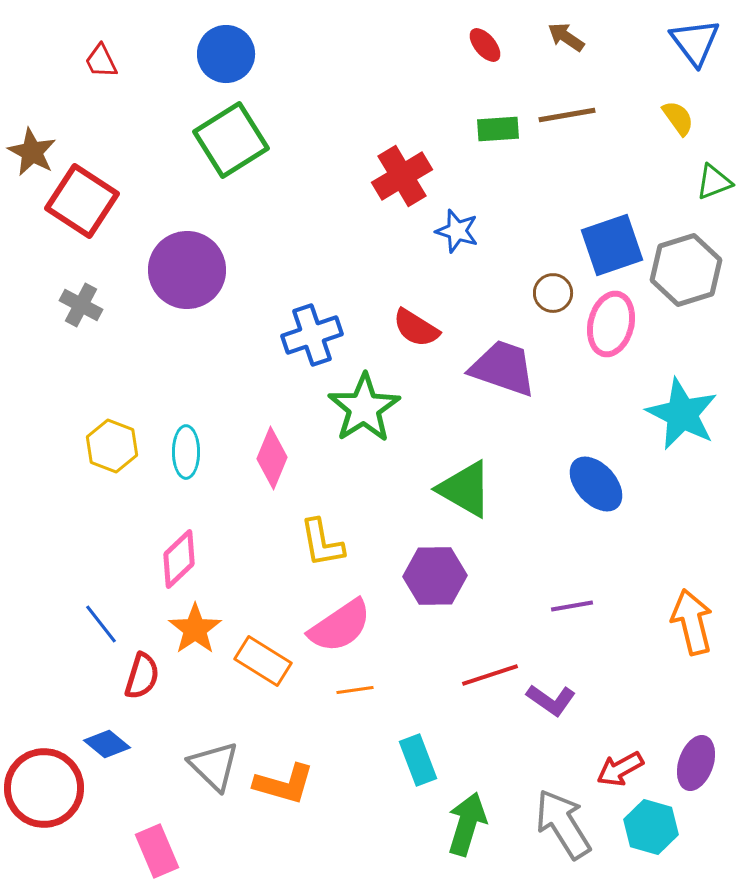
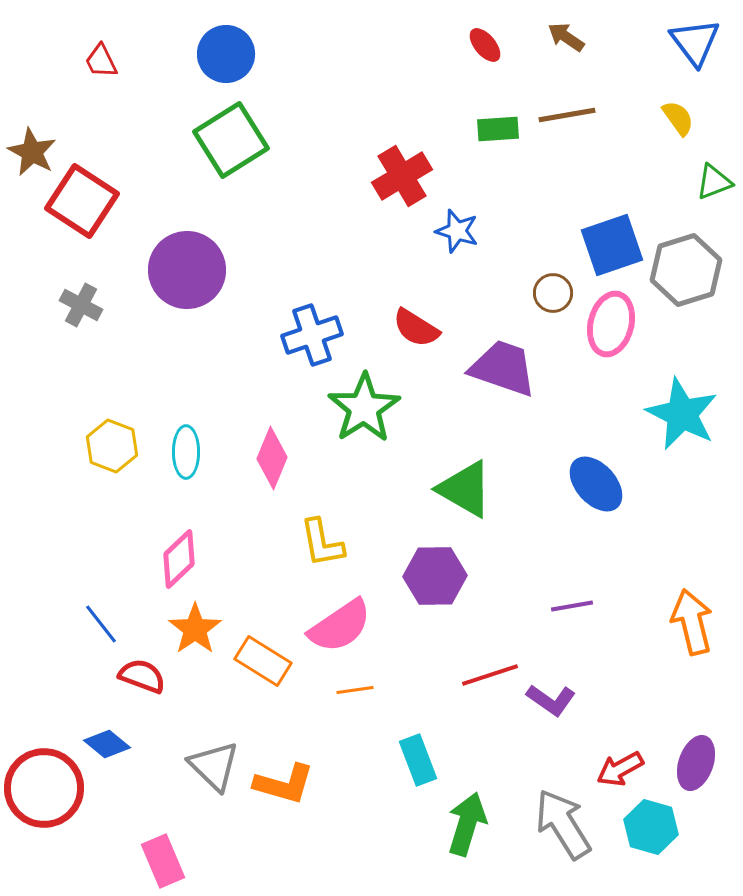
red semicircle at (142, 676): rotated 87 degrees counterclockwise
pink rectangle at (157, 851): moved 6 px right, 10 px down
